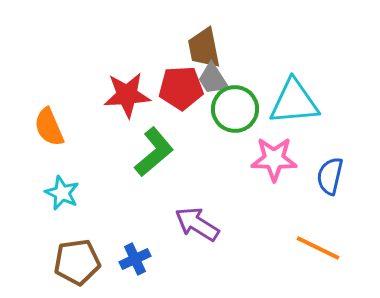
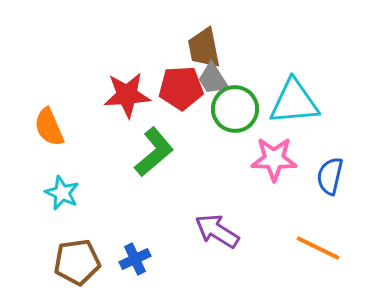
purple arrow: moved 20 px right, 7 px down
